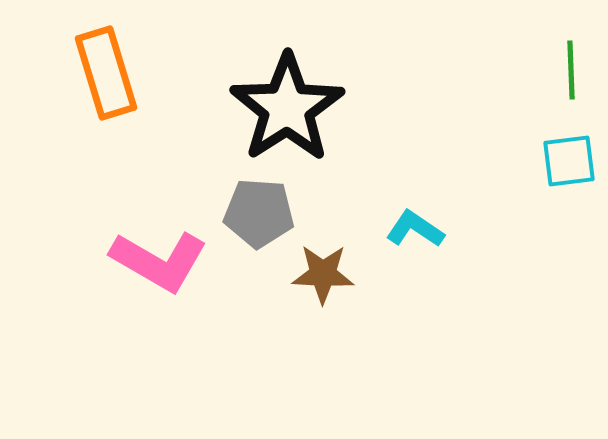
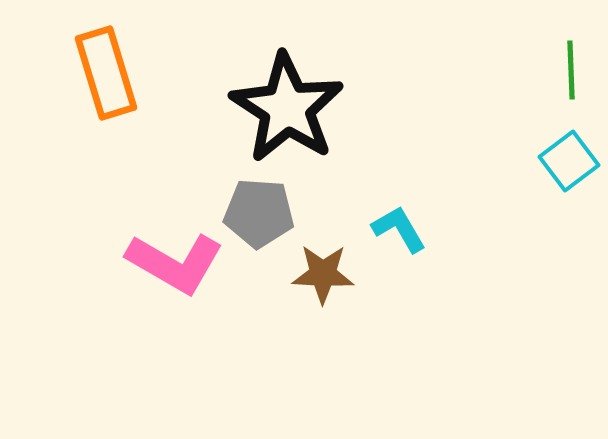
black star: rotated 6 degrees counterclockwise
cyan square: rotated 30 degrees counterclockwise
cyan L-shape: moved 16 px left; rotated 26 degrees clockwise
pink L-shape: moved 16 px right, 2 px down
